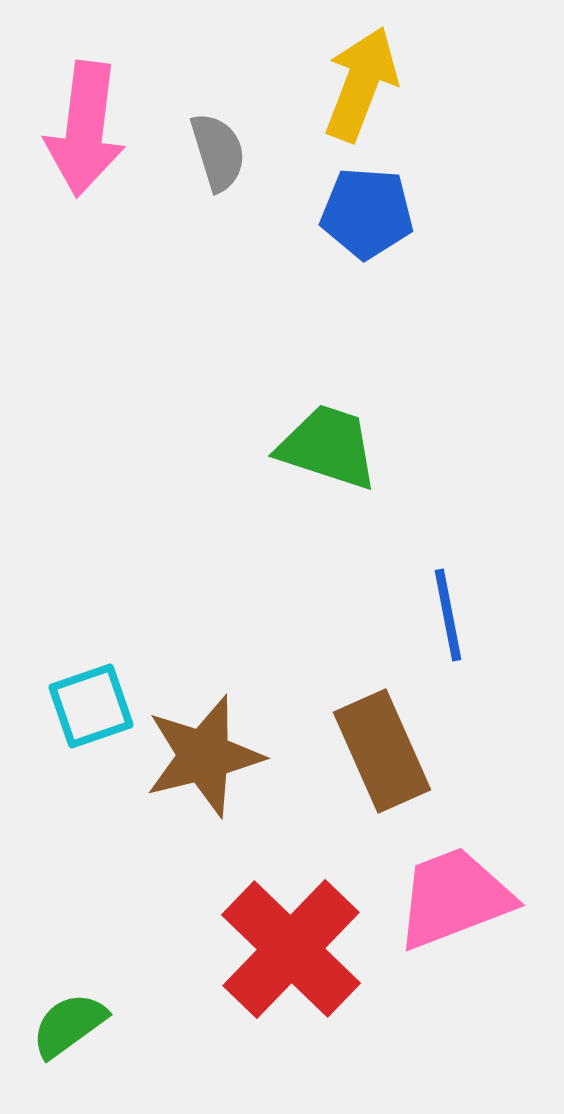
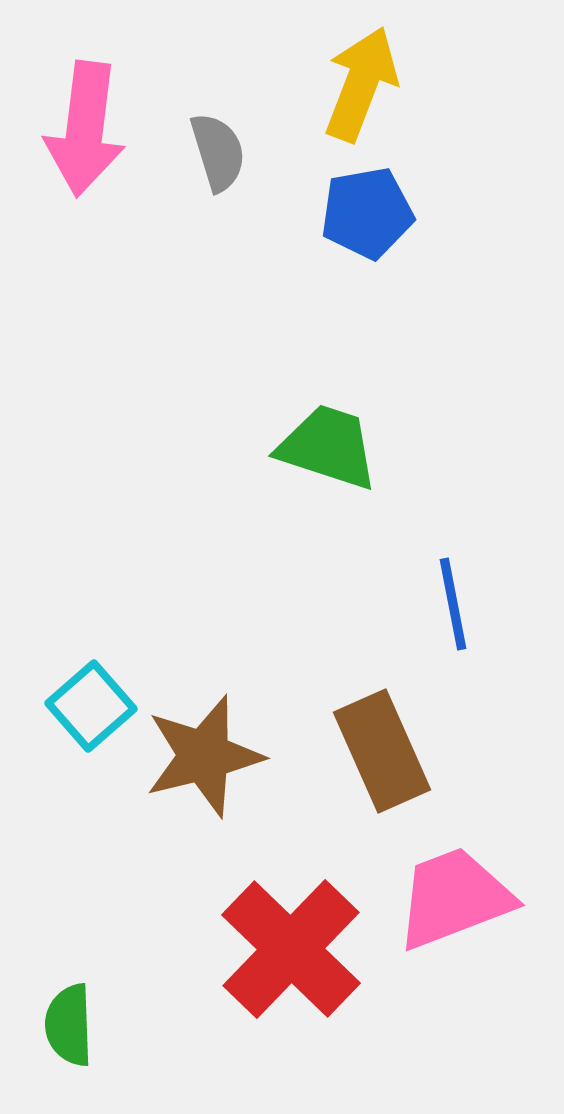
blue pentagon: rotated 14 degrees counterclockwise
blue line: moved 5 px right, 11 px up
cyan square: rotated 22 degrees counterclockwise
green semicircle: rotated 56 degrees counterclockwise
